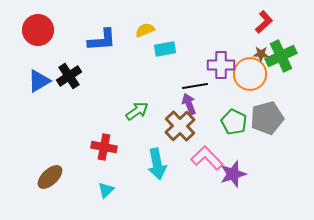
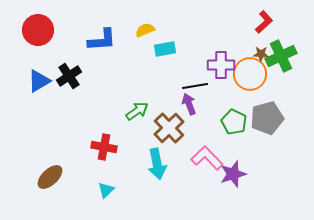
brown cross: moved 11 px left, 2 px down
